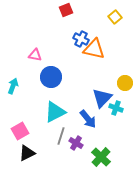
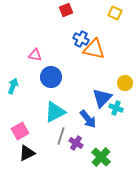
yellow square: moved 4 px up; rotated 24 degrees counterclockwise
